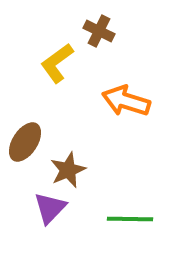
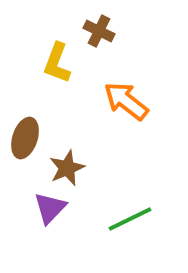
yellow L-shape: rotated 33 degrees counterclockwise
orange arrow: rotated 21 degrees clockwise
brown ellipse: moved 4 px up; rotated 15 degrees counterclockwise
brown star: moved 1 px left, 2 px up
green line: rotated 27 degrees counterclockwise
